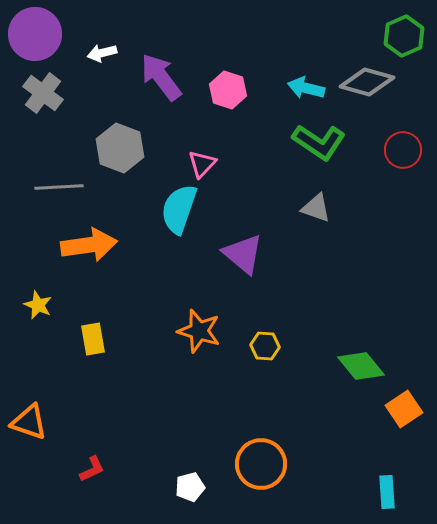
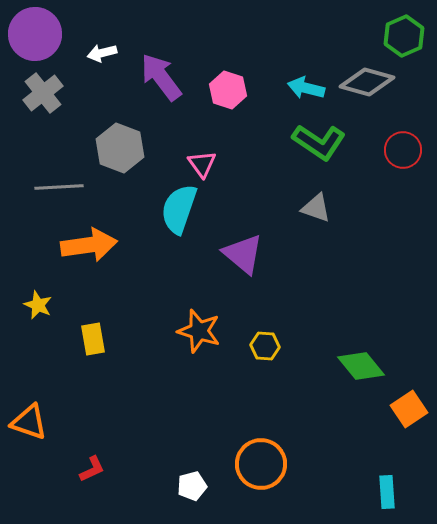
gray cross: rotated 15 degrees clockwise
pink triangle: rotated 20 degrees counterclockwise
orange square: moved 5 px right
white pentagon: moved 2 px right, 1 px up
